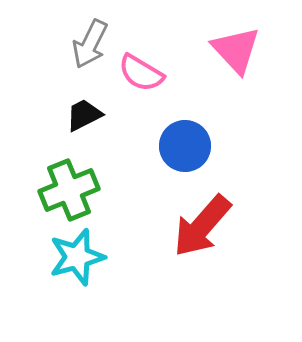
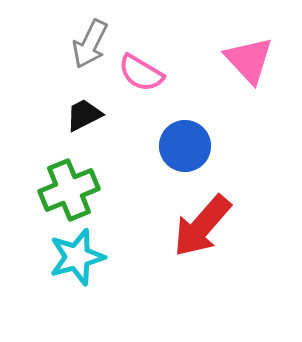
pink triangle: moved 13 px right, 10 px down
